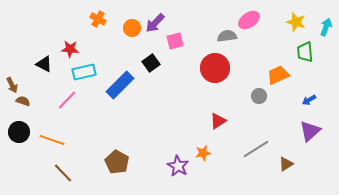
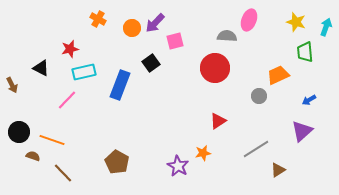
pink ellipse: rotated 35 degrees counterclockwise
gray semicircle: rotated 12 degrees clockwise
red star: rotated 18 degrees counterclockwise
black triangle: moved 3 px left, 4 px down
blue rectangle: rotated 24 degrees counterclockwise
brown semicircle: moved 10 px right, 55 px down
purple triangle: moved 8 px left
brown triangle: moved 8 px left, 6 px down
